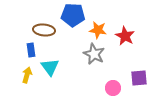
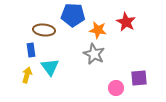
red star: moved 1 px right, 14 px up
pink circle: moved 3 px right
